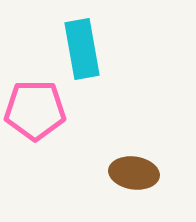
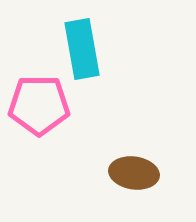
pink pentagon: moved 4 px right, 5 px up
